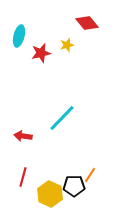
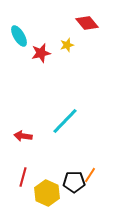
cyan ellipse: rotated 45 degrees counterclockwise
cyan line: moved 3 px right, 3 px down
black pentagon: moved 4 px up
yellow hexagon: moved 3 px left, 1 px up
